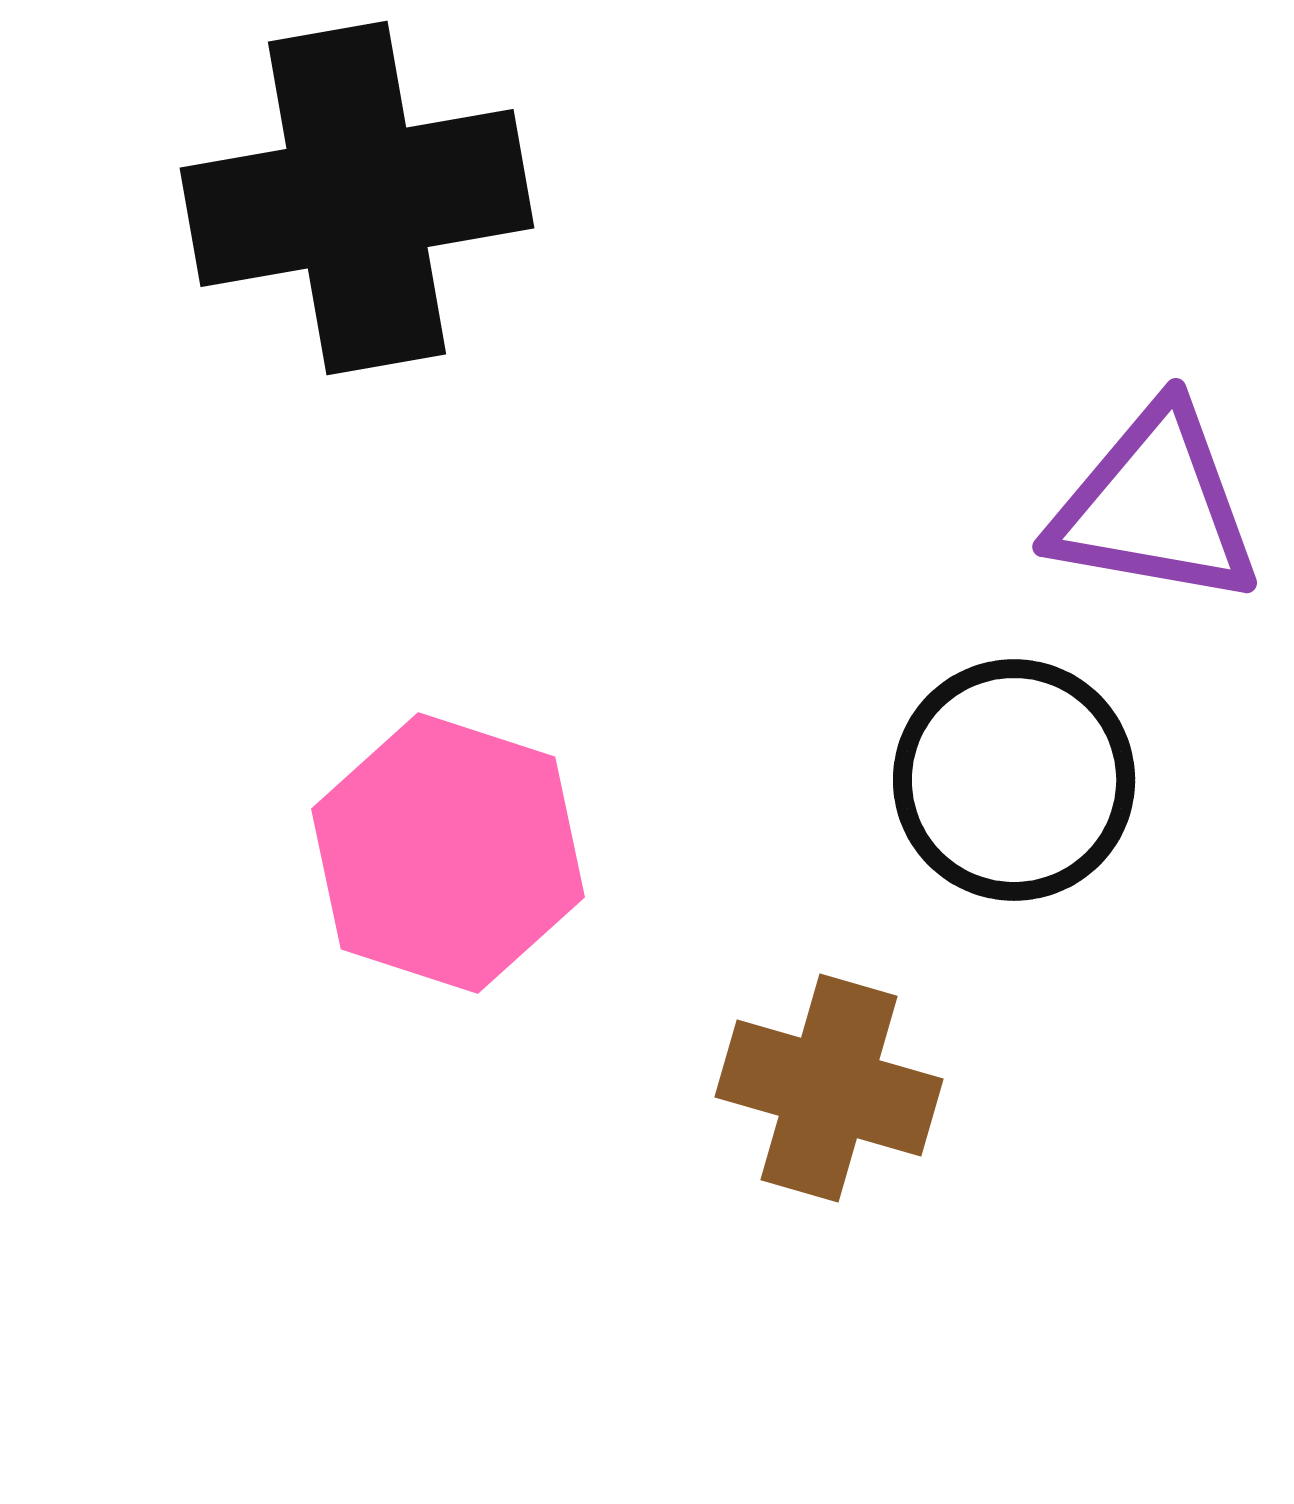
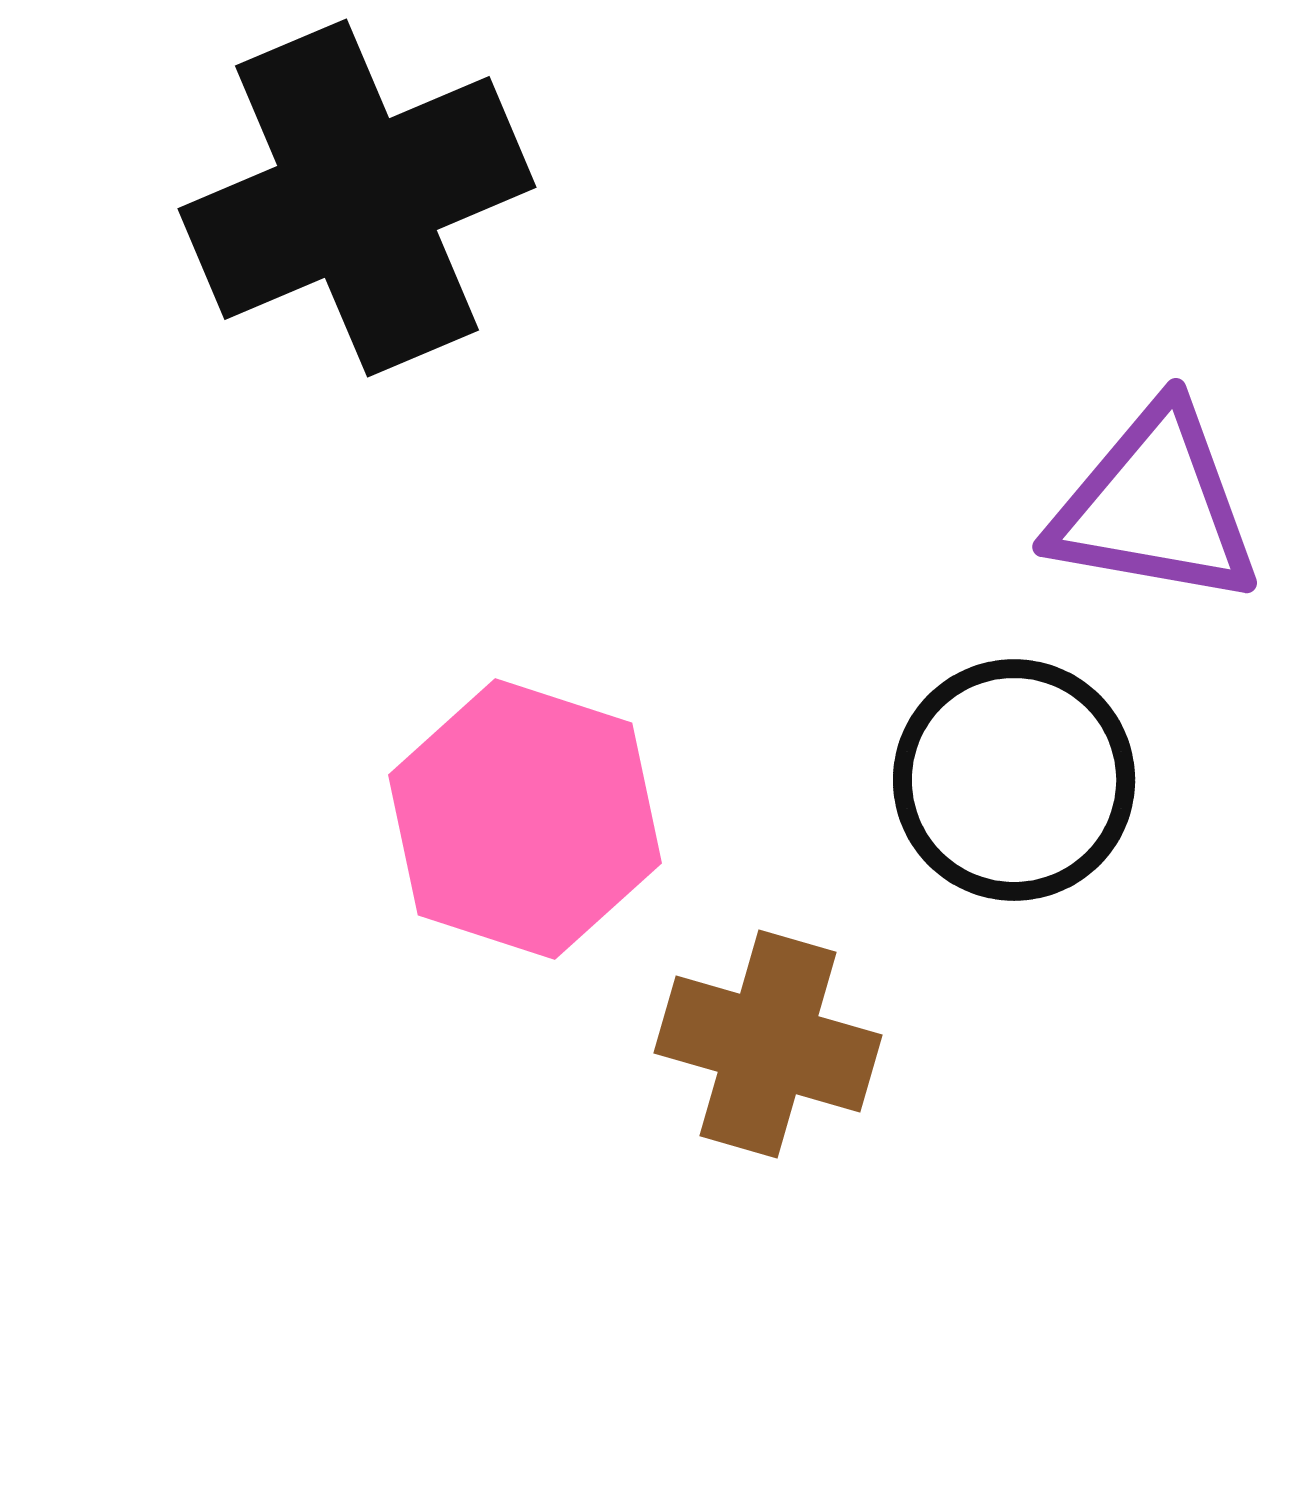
black cross: rotated 13 degrees counterclockwise
pink hexagon: moved 77 px right, 34 px up
brown cross: moved 61 px left, 44 px up
